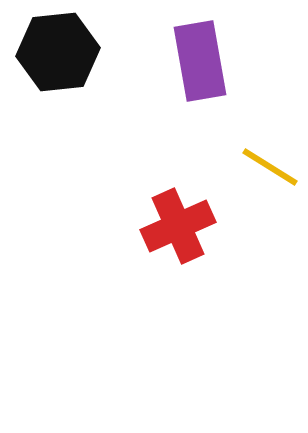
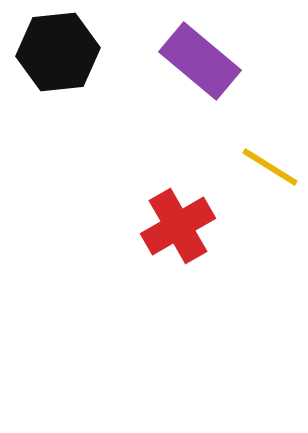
purple rectangle: rotated 40 degrees counterclockwise
red cross: rotated 6 degrees counterclockwise
